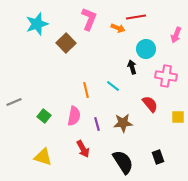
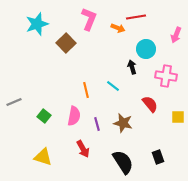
brown star: rotated 18 degrees clockwise
